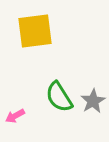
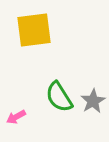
yellow square: moved 1 px left, 1 px up
pink arrow: moved 1 px right, 1 px down
